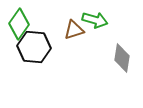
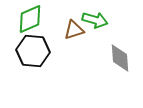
green diamond: moved 11 px right, 5 px up; rotated 32 degrees clockwise
black hexagon: moved 1 px left, 4 px down
gray diamond: moved 2 px left; rotated 12 degrees counterclockwise
